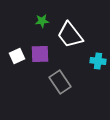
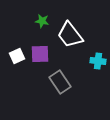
green star: rotated 16 degrees clockwise
